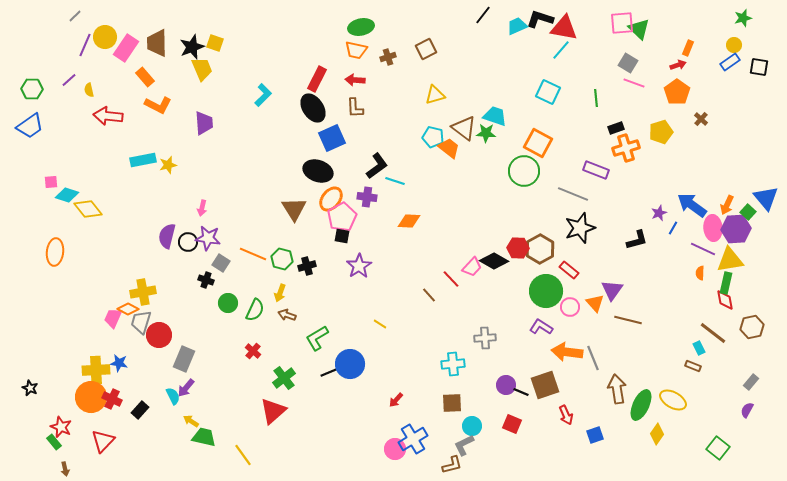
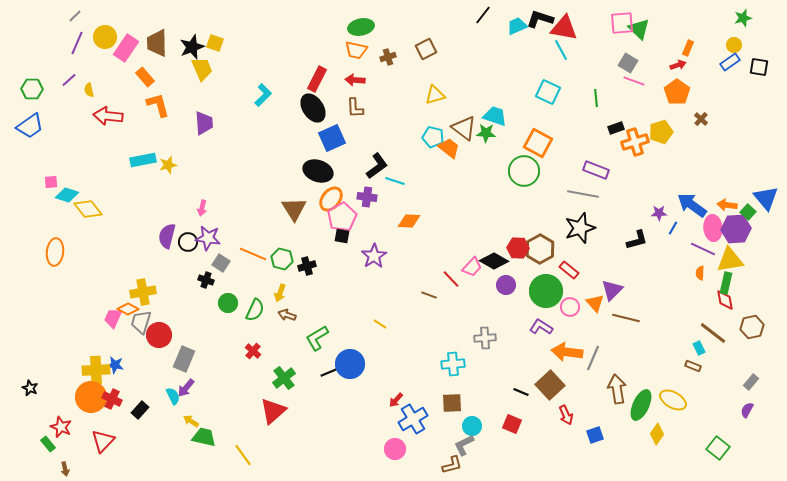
purple line at (85, 45): moved 8 px left, 2 px up
cyan line at (561, 50): rotated 70 degrees counterclockwise
pink line at (634, 83): moved 2 px up
orange L-shape at (158, 105): rotated 132 degrees counterclockwise
orange cross at (626, 148): moved 9 px right, 6 px up
gray line at (573, 194): moved 10 px right; rotated 12 degrees counterclockwise
orange arrow at (727, 205): rotated 72 degrees clockwise
purple star at (659, 213): rotated 21 degrees clockwise
purple star at (359, 266): moved 15 px right, 10 px up
purple triangle at (612, 290): rotated 10 degrees clockwise
brown line at (429, 295): rotated 28 degrees counterclockwise
brown line at (628, 320): moved 2 px left, 2 px up
gray line at (593, 358): rotated 45 degrees clockwise
blue star at (119, 363): moved 4 px left, 2 px down
purple circle at (506, 385): moved 100 px up
brown square at (545, 385): moved 5 px right; rotated 24 degrees counterclockwise
blue cross at (413, 439): moved 20 px up
green rectangle at (54, 442): moved 6 px left, 2 px down
